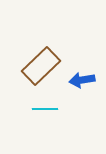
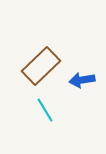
cyan line: moved 1 px down; rotated 60 degrees clockwise
